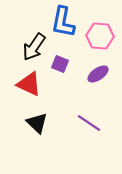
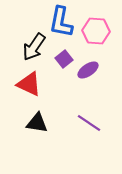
blue L-shape: moved 2 px left
pink hexagon: moved 4 px left, 5 px up
purple square: moved 4 px right, 5 px up; rotated 30 degrees clockwise
purple ellipse: moved 10 px left, 4 px up
black triangle: rotated 35 degrees counterclockwise
